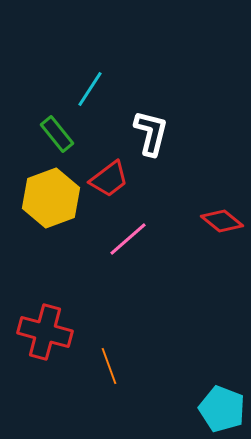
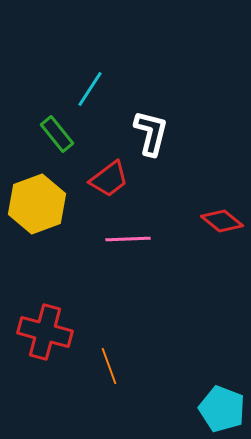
yellow hexagon: moved 14 px left, 6 px down
pink line: rotated 39 degrees clockwise
